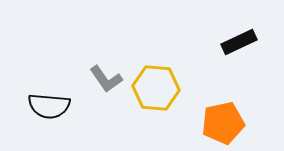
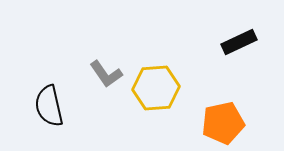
gray L-shape: moved 5 px up
yellow hexagon: rotated 9 degrees counterclockwise
black semicircle: rotated 72 degrees clockwise
